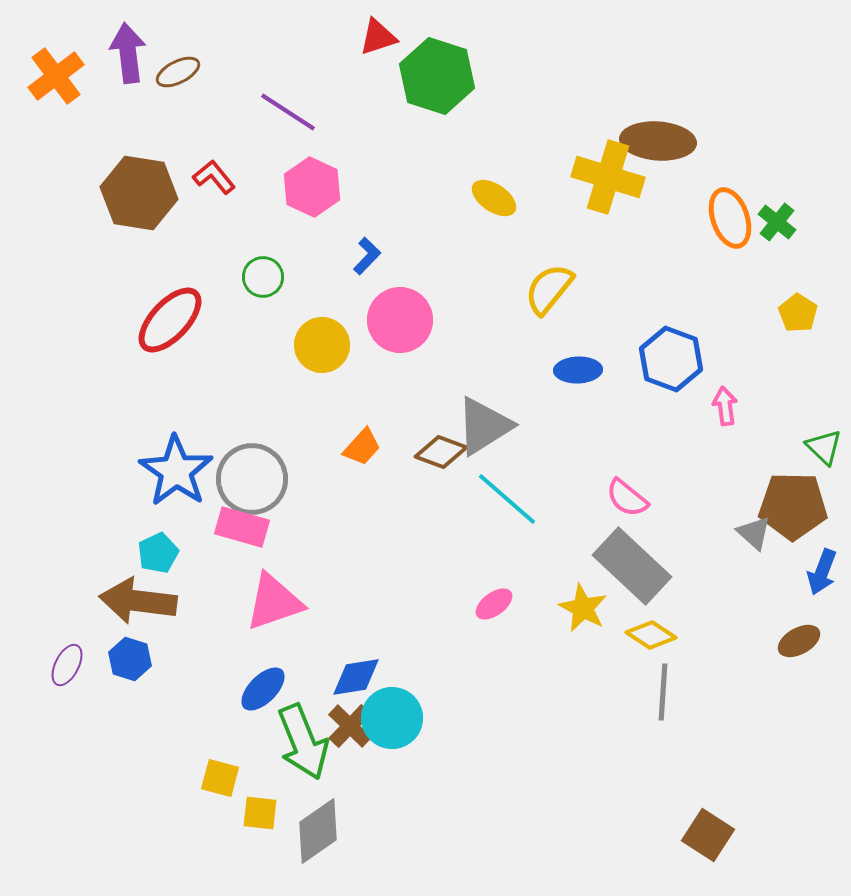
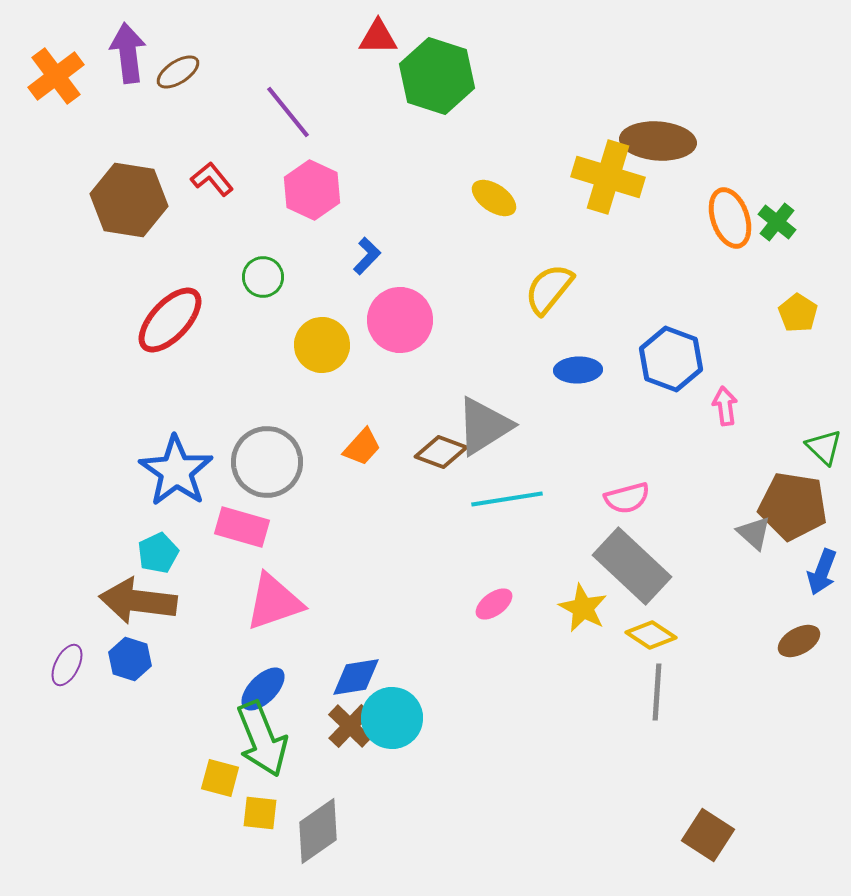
red triangle at (378, 37): rotated 18 degrees clockwise
brown ellipse at (178, 72): rotated 6 degrees counterclockwise
purple line at (288, 112): rotated 18 degrees clockwise
red L-shape at (214, 177): moved 2 px left, 2 px down
pink hexagon at (312, 187): moved 3 px down
brown hexagon at (139, 193): moved 10 px left, 7 px down
gray circle at (252, 479): moved 15 px right, 17 px up
pink semicircle at (627, 498): rotated 54 degrees counterclockwise
cyan line at (507, 499): rotated 50 degrees counterclockwise
brown pentagon at (793, 506): rotated 8 degrees clockwise
gray line at (663, 692): moved 6 px left
green arrow at (303, 742): moved 41 px left, 3 px up
